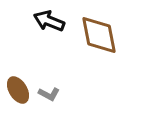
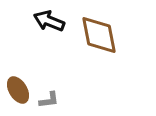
gray L-shape: moved 6 px down; rotated 35 degrees counterclockwise
